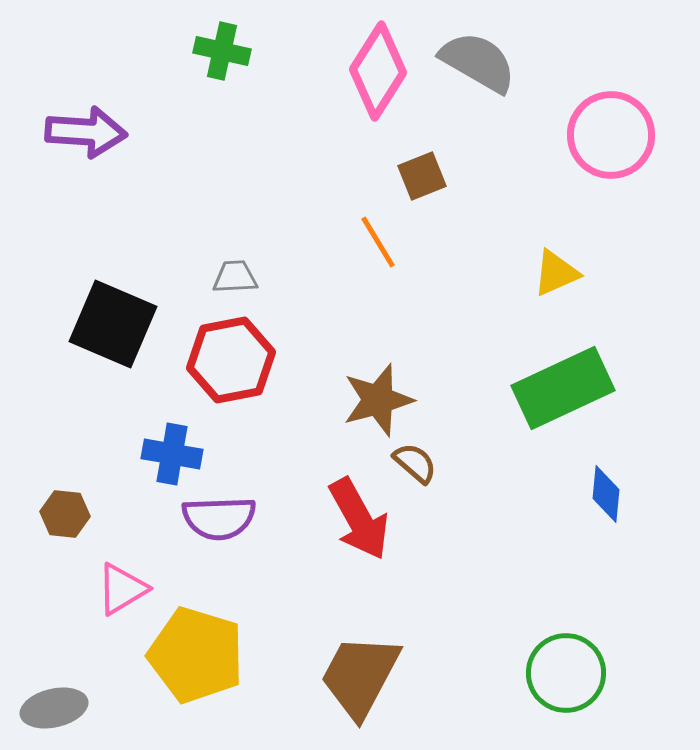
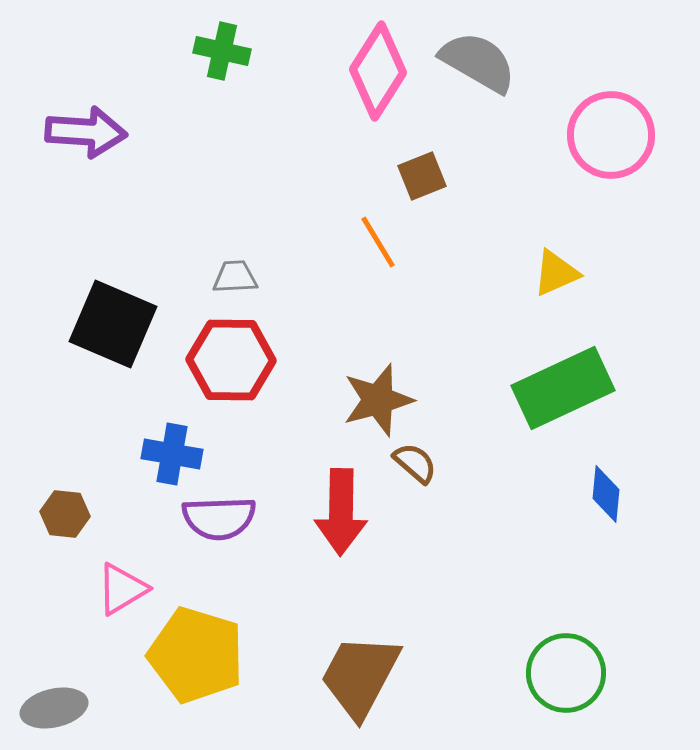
red hexagon: rotated 12 degrees clockwise
red arrow: moved 18 px left, 7 px up; rotated 30 degrees clockwise
